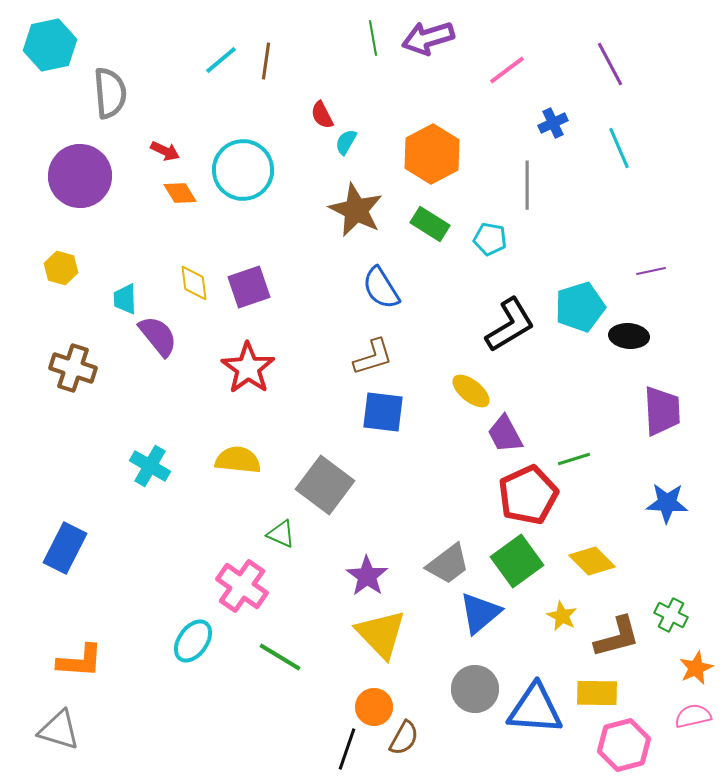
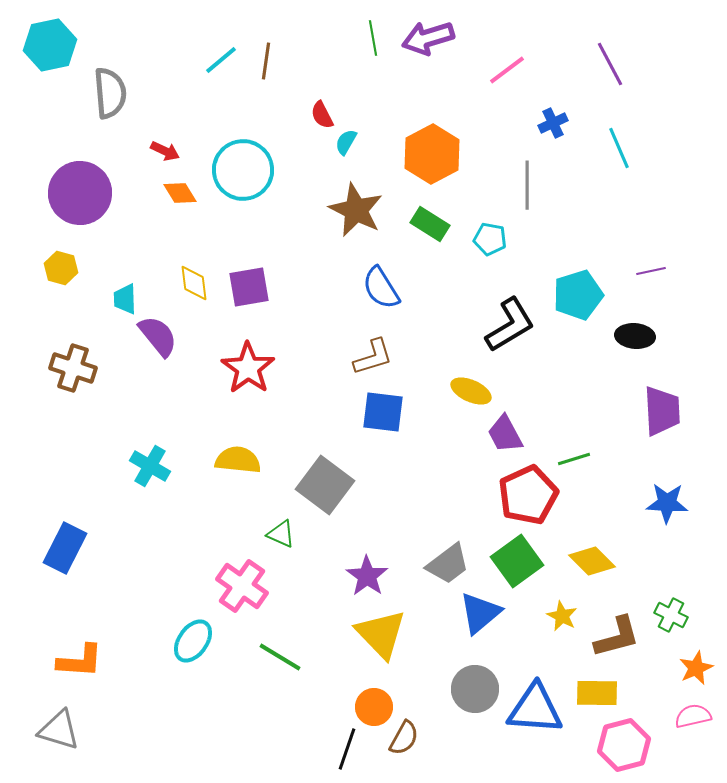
purple circle at (80, 176): moved 17 px down
purple square at (249, 287): rotated 9 degrees clockwise
cyan pentagon at (580, 307): moved 2 px left, 12 px up
black ellipse at (629, 336): moved 6 px right
yellow ellipse at (471, 391): rotated 15 degrees counterclockwise
